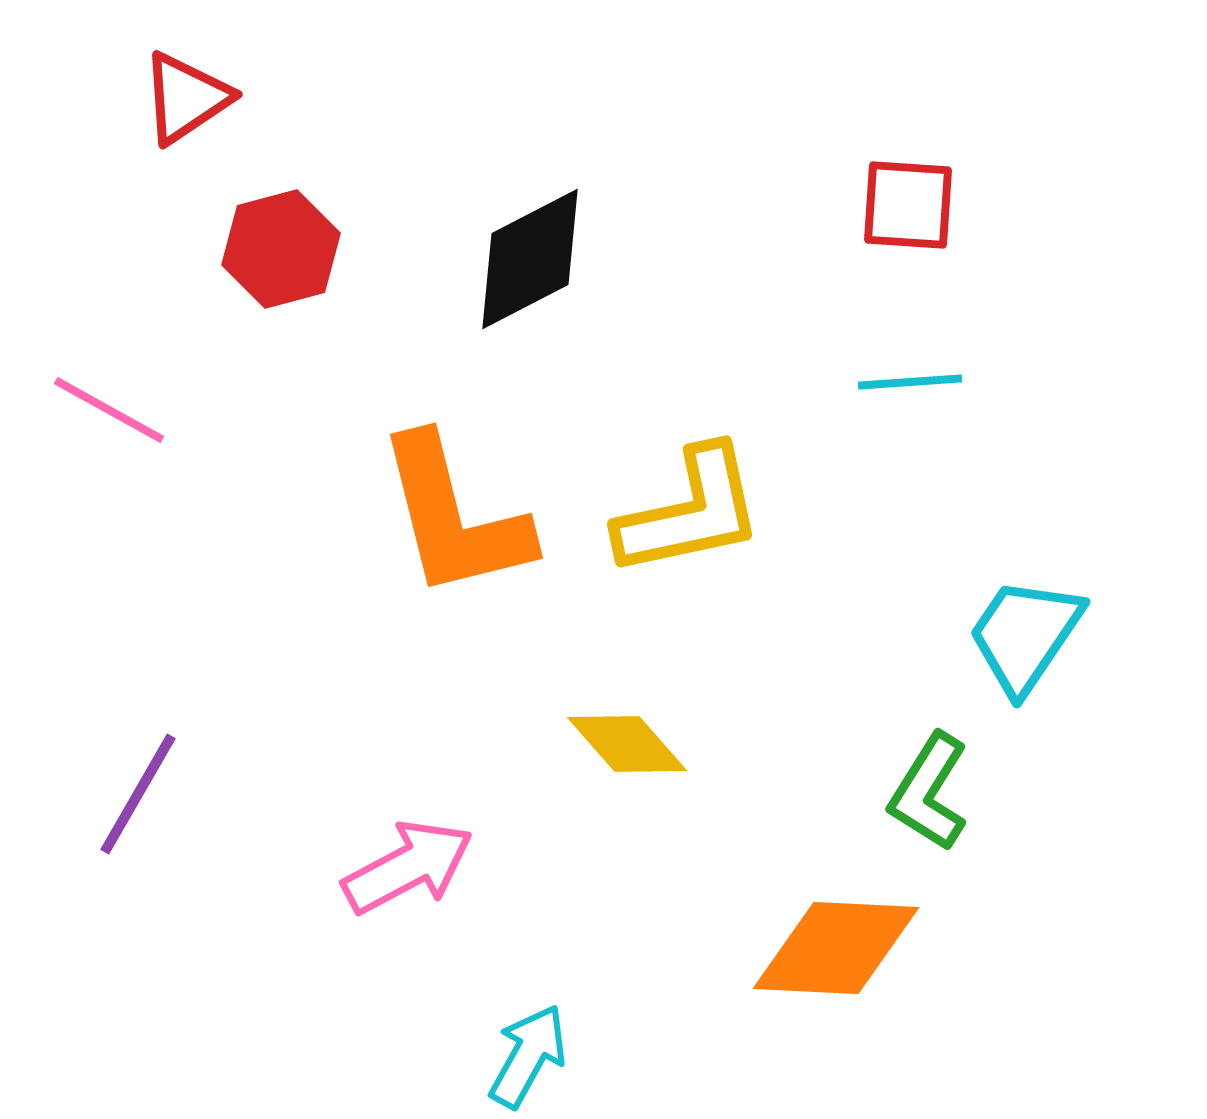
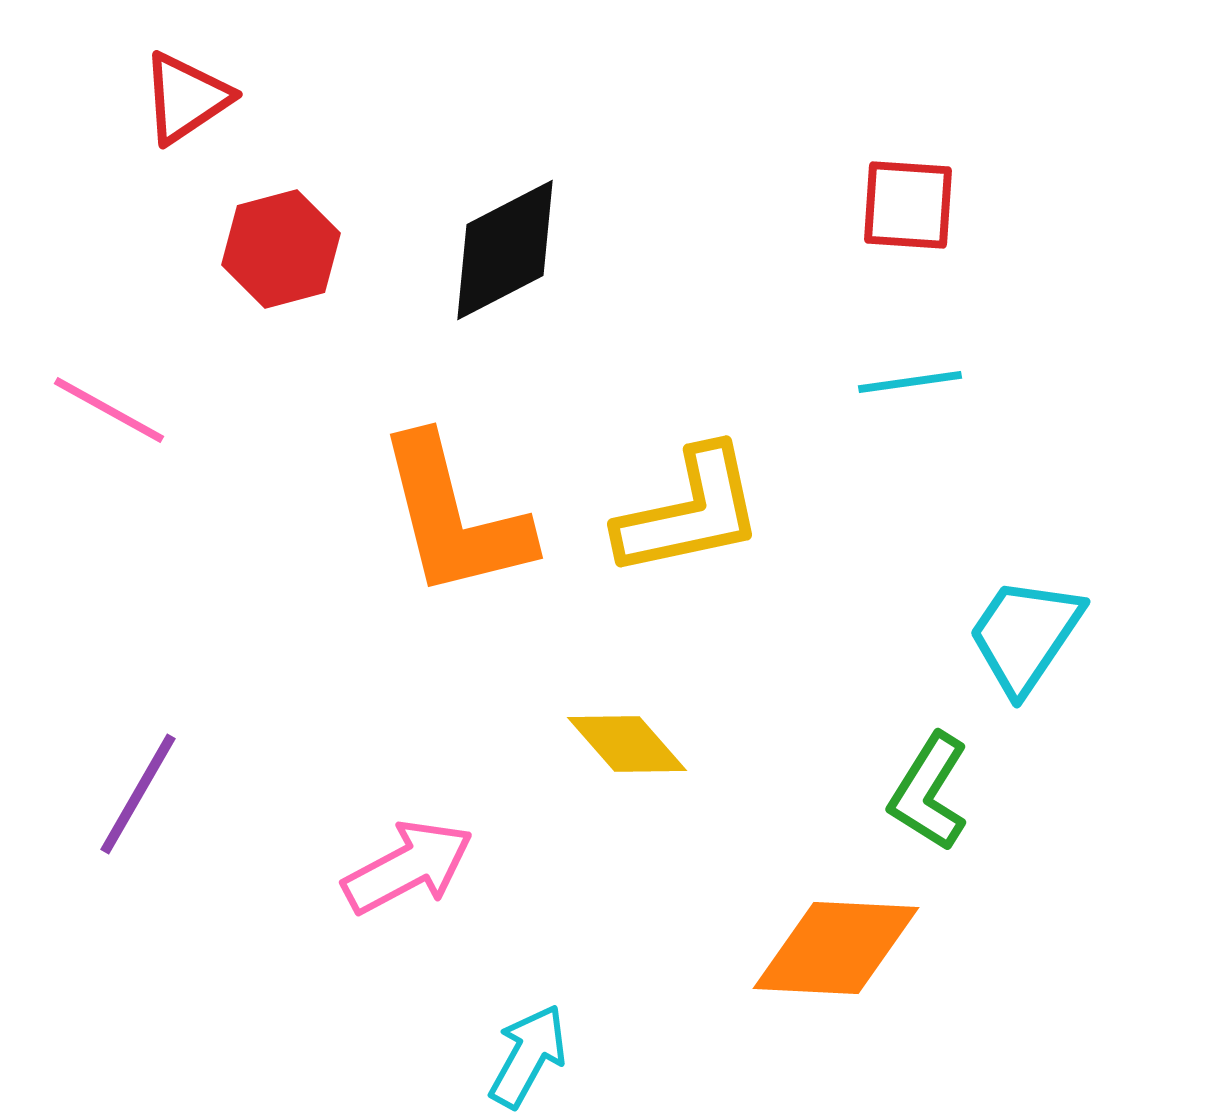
black diamond: moved 25 px left, 9 px up
cyan line: rotated 4 degrees counterclockwise
